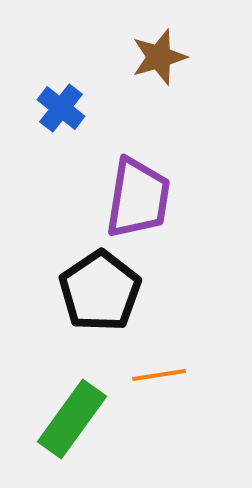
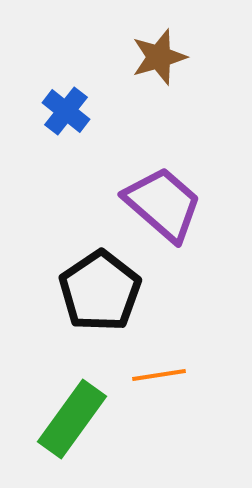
blue cross: moved 5 px right, 3 px down
purple trapezoid: moved 25 px right, 6 px down; rotated 58 degrees counterclockwise
